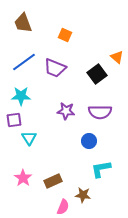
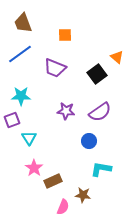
orange square: rotated 24 degrees counterclockwise
blue line: moved 4 px left, 8 px up
purple semicircle: rotated 35 degrees counterclockwise
purple square: moved 2 px left; rotated 14 degrees counterclockwise
cyan L-shape: rotated 20 degrees clockwise
pink star: moved 11 px right, 10 px up
